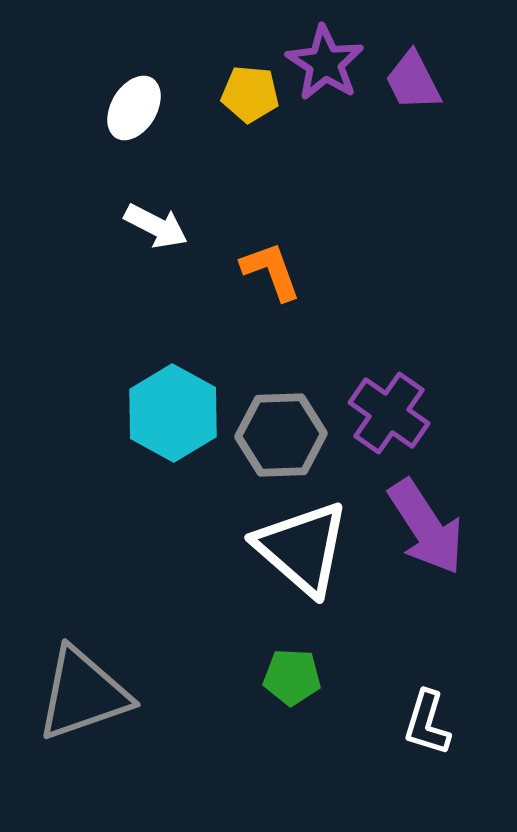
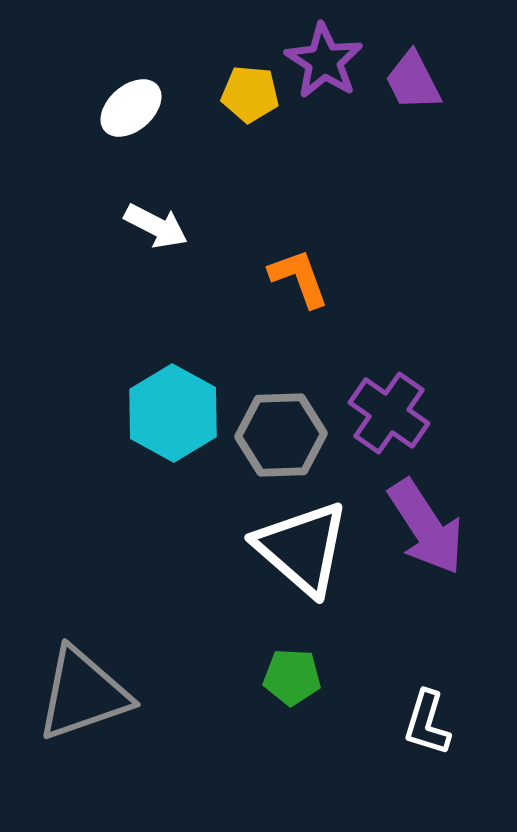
purple star: moved 1 px left, 2 px up
white ellipse: moved 3 px left; rotated 18 degrees clockwise
orange L-shape: moved 28 px right, 7 px down
